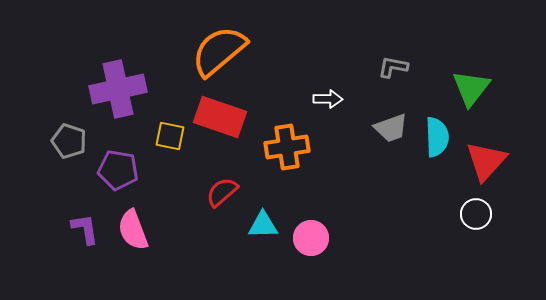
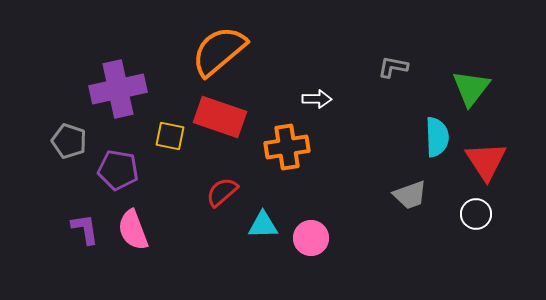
white arrow: moved 11 px left
gray trapezoid: moved 19 px right, 67 px down
red triangle: rotated 15 degrees counterclockwise
